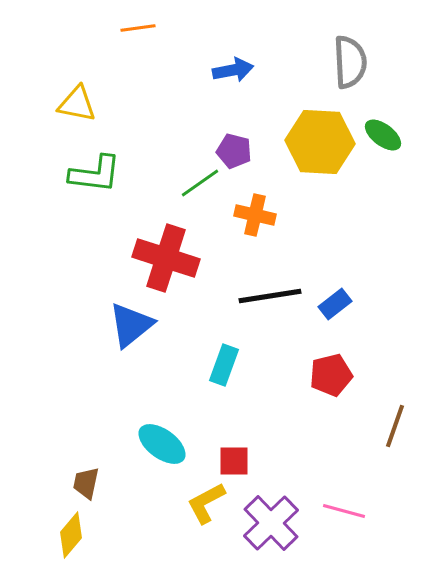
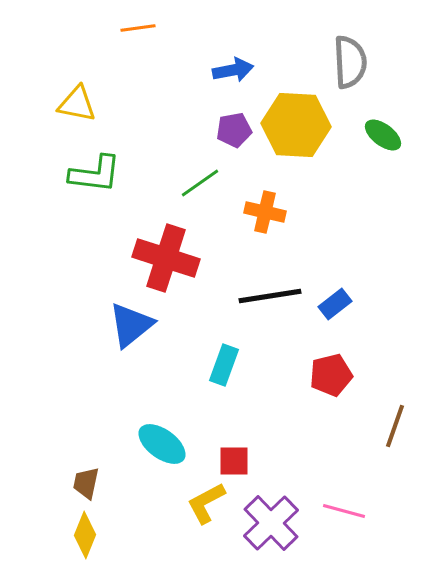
yellow hexagon: moved 24 px left, 17 px up
purple pentagon: moved 21 px up; rotated 24 degrees counterclockwise
orange cross: moved 10 px right, 3 px up
yellow diamond: moved 14 px right; rotated 18 degrees counterclockwise
